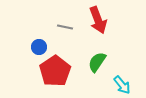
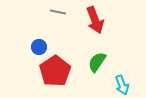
red arrow: moved 3 px left
gray line: moved 7 px left, 15 px up
cyan arrow: rotated 18 degrees clockwise
